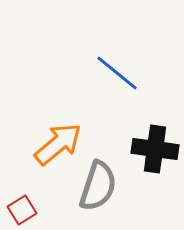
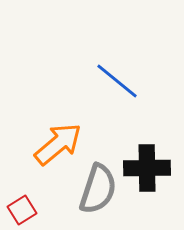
blue line: moved 8 px down
black cross: moved 8 px left, 19 px down; rotated 9 degrees counterclockwise
gray semicircle: moved 3 px down
